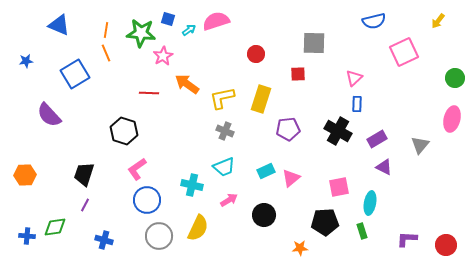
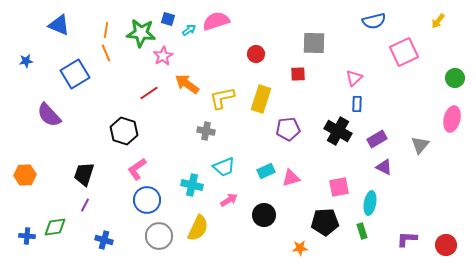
red line at (149, 93): rotated 36 degrees counterclockwise
gray cross at (225, 131): moved 19 px left; rotated 12 degrees counterclockwise
pink triangle at (291, 178): rotated 24 degrees clockwise
